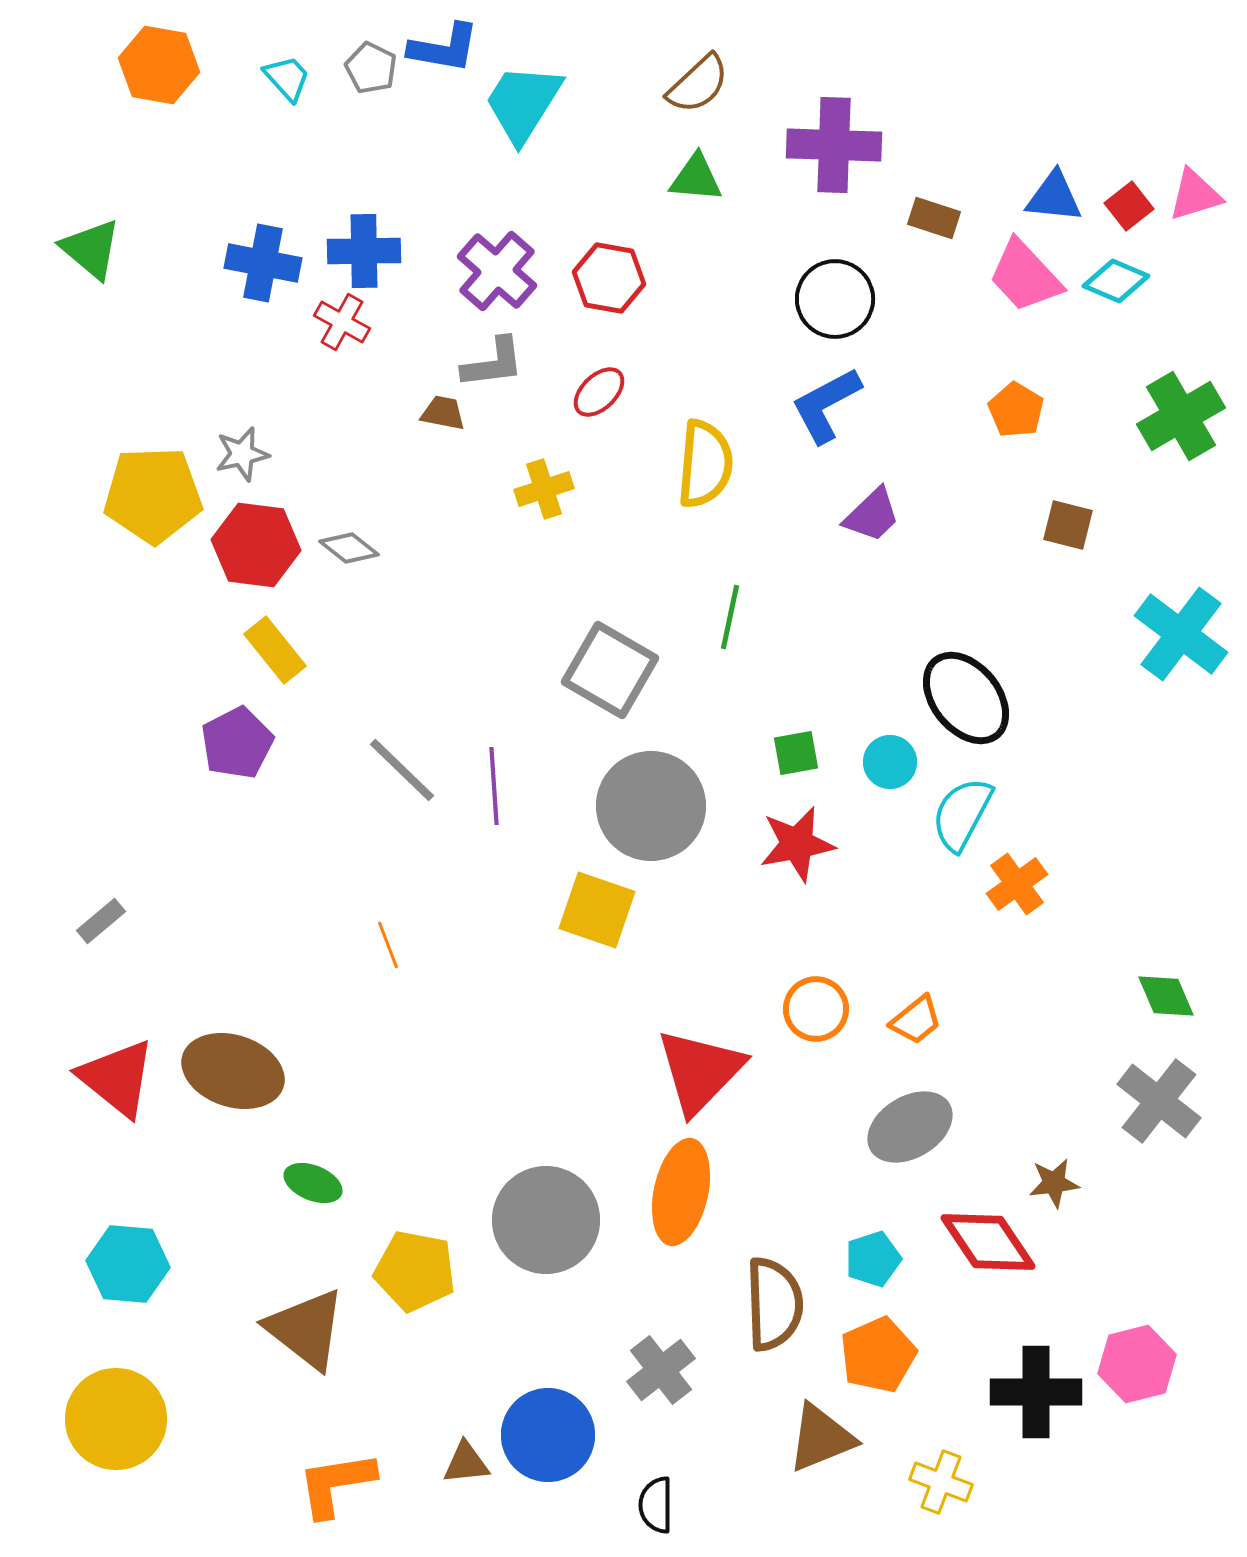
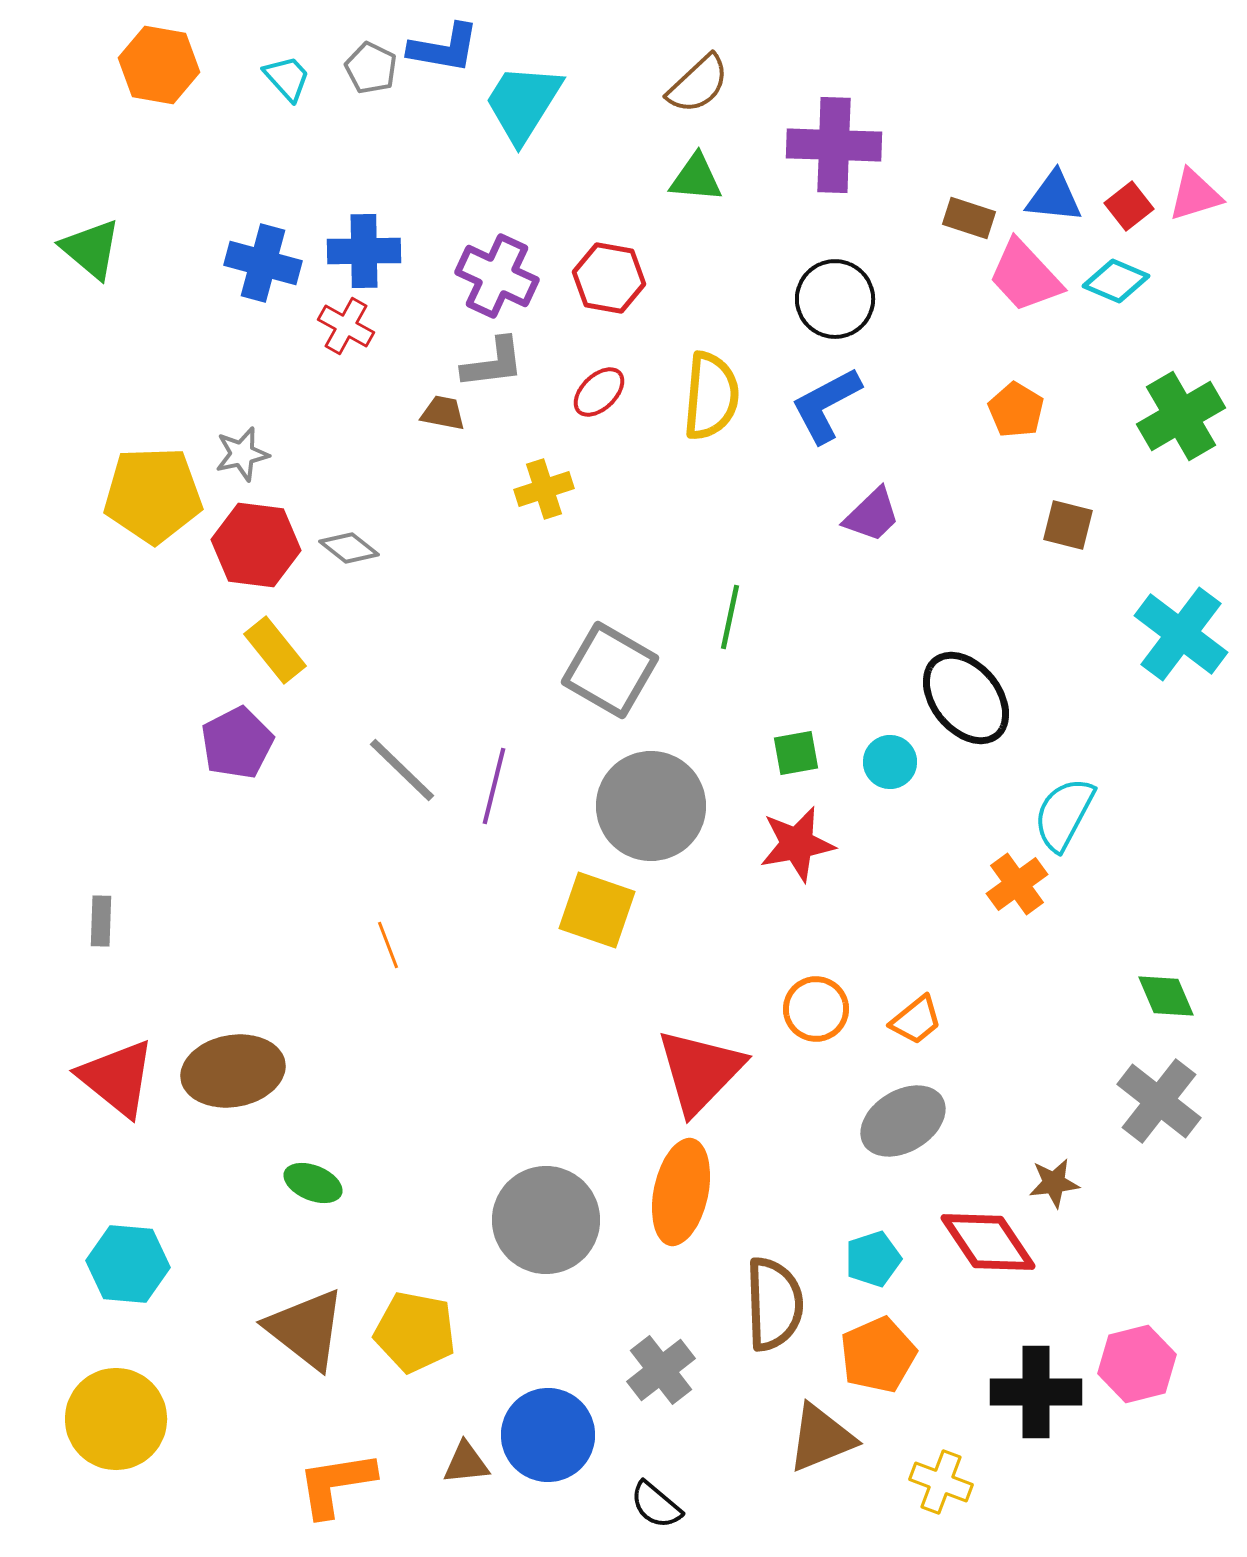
brown rectangle at (934, 218): moved 35 px right
blue cross at (263, 263): rotated 4 degrees clockwise
purple cross at (497, 271): moved 5 px down; rotated 16 degrees counterclockwise
red cross at (342, 322): moved 4 px right, 4 px down
yellow semicircle at (705, 464): moved 6 px right, 68 px up
purple line at (494, 786): rotated 18 degrees clockwise
cyan semicircle at (962, 814): moved 102 px right
gray rectangle at (101, 921): rotated 48 degrees counterclockwise
brown ellipse at (233, 1071): rotated 28 degrees counterclockwise
gray ellipse at (910, 1127): moved 7 px left, 6 px up
yellow pentagon at (415, 1271): moved 61 px down
black semicircle at (656, 1505): rotated 50 degrees counterclockwise
